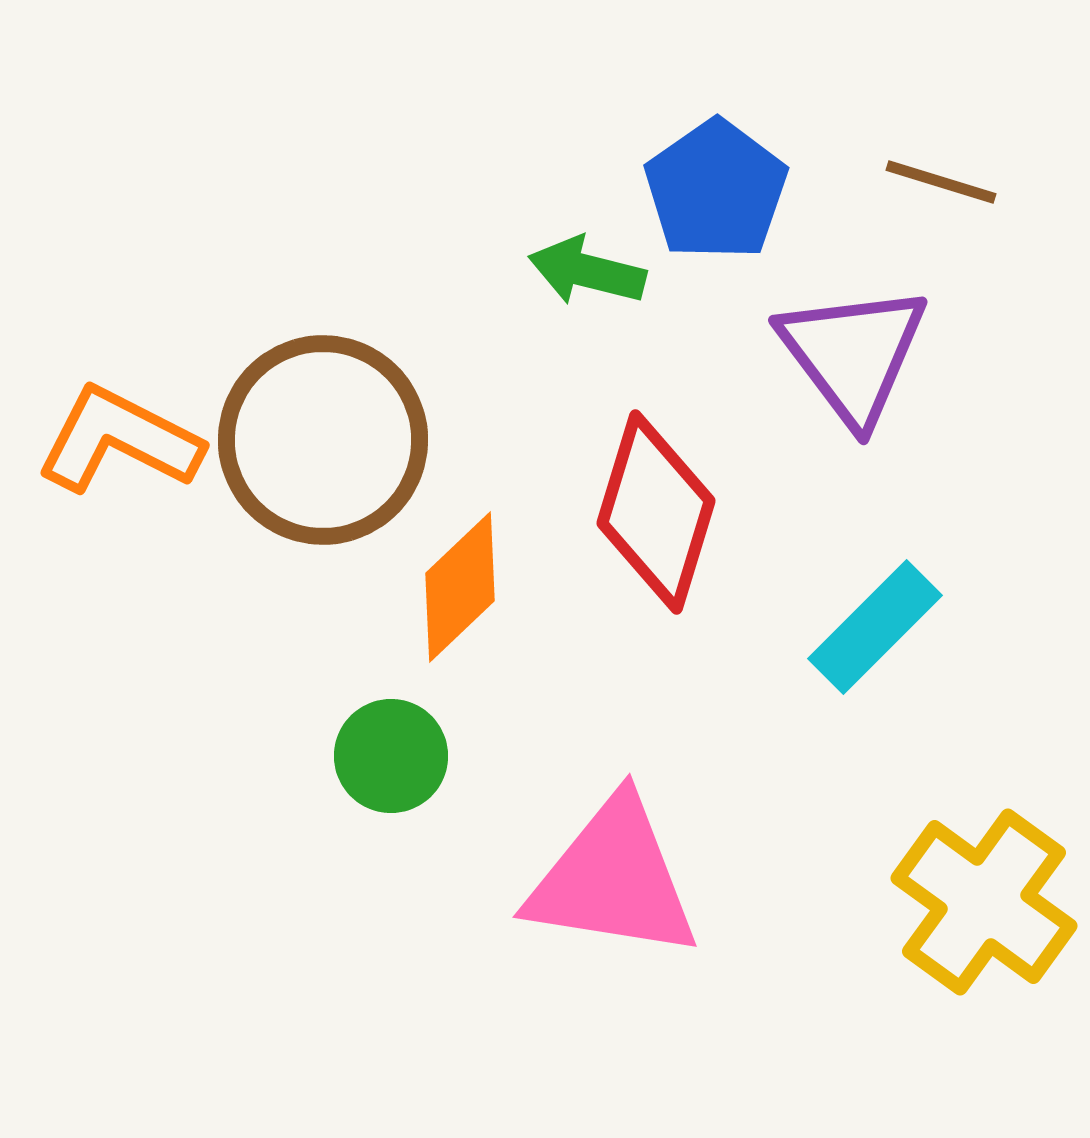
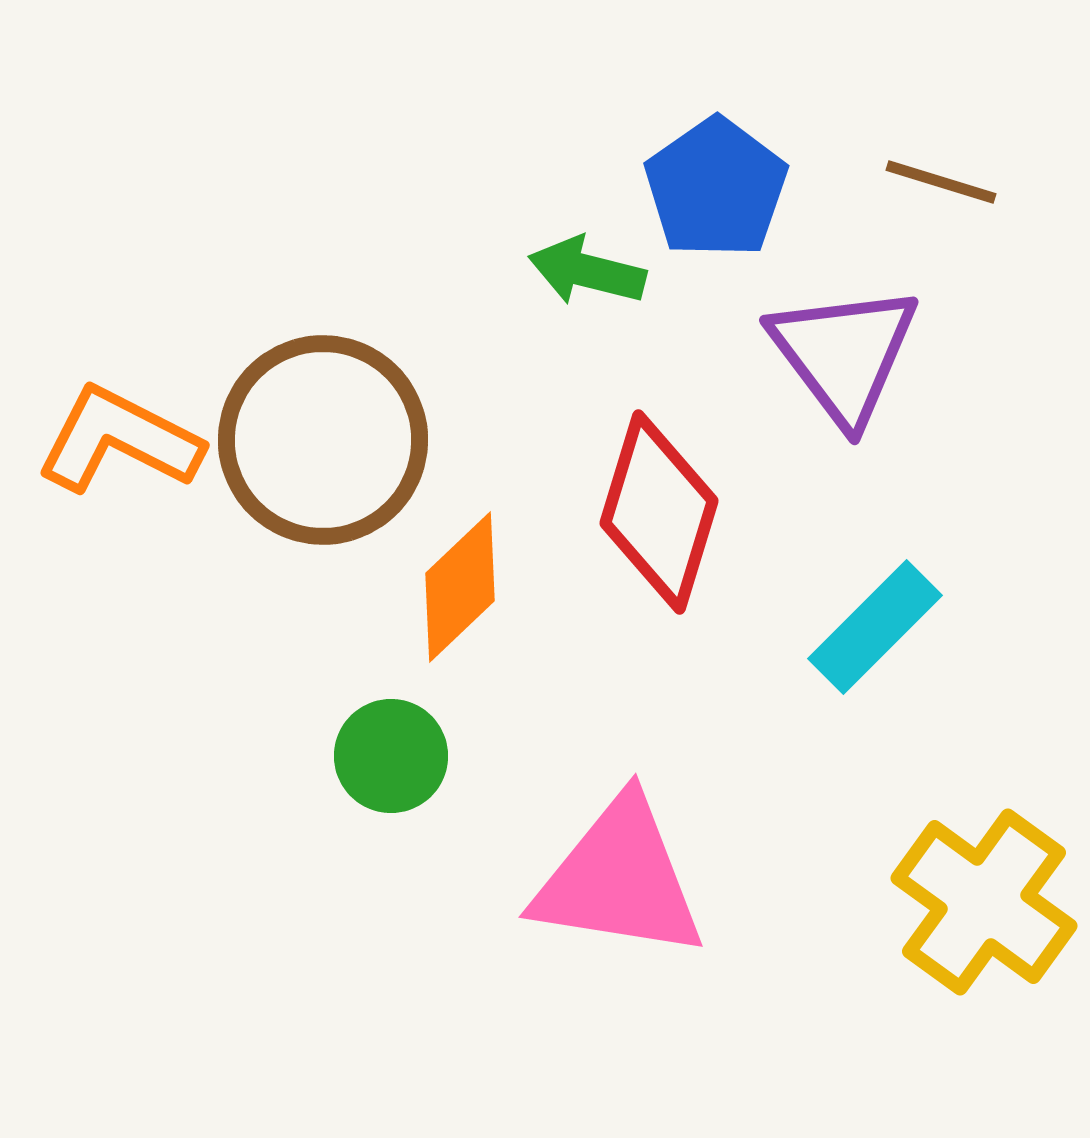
blue pentagon: moved 2 px up
purple triangle: moved 9 px left
red diamond: moved 3 px right
pink triangle: moved 6 px right
